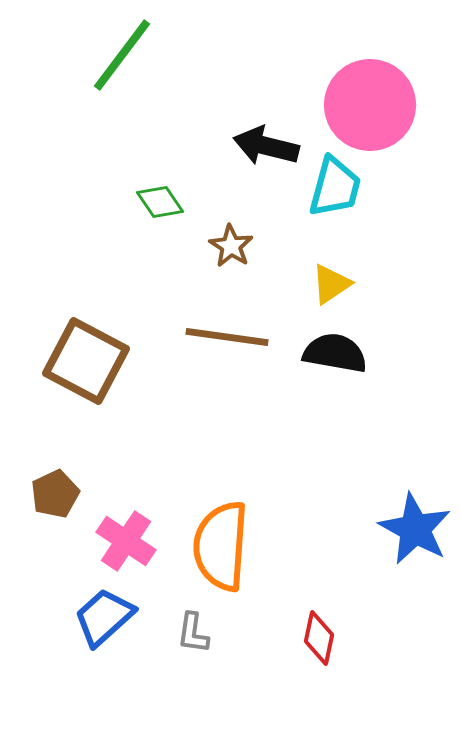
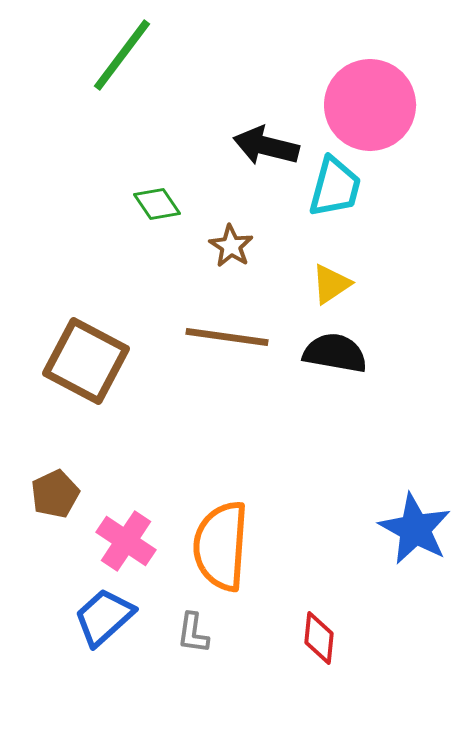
green diamond: moved 3 px left, 2 px down
red diamond: rotated 6 degrees counterclockwise
